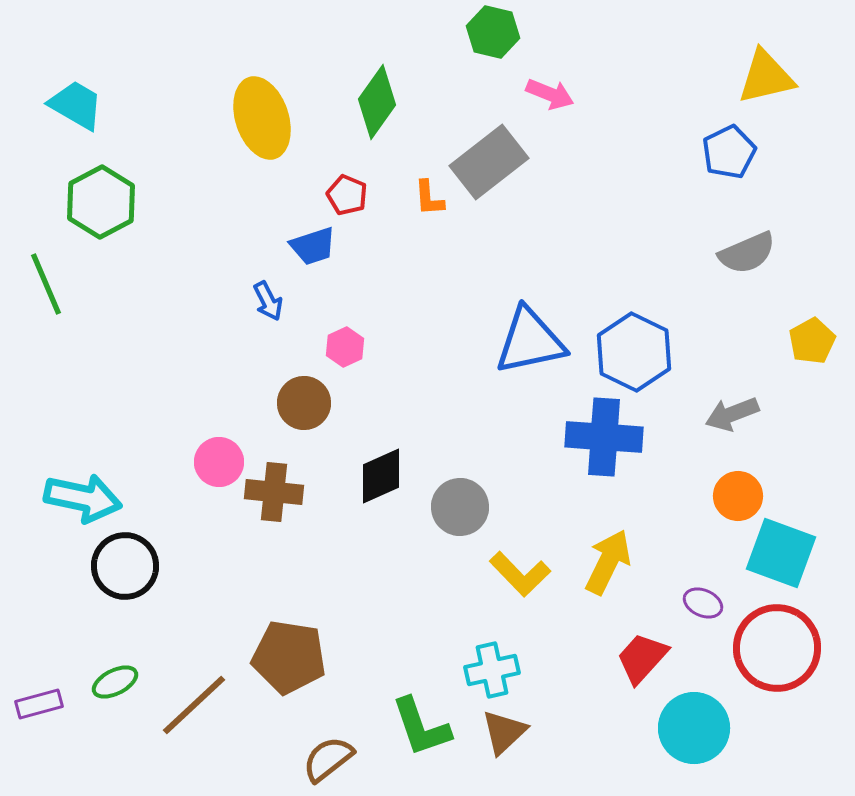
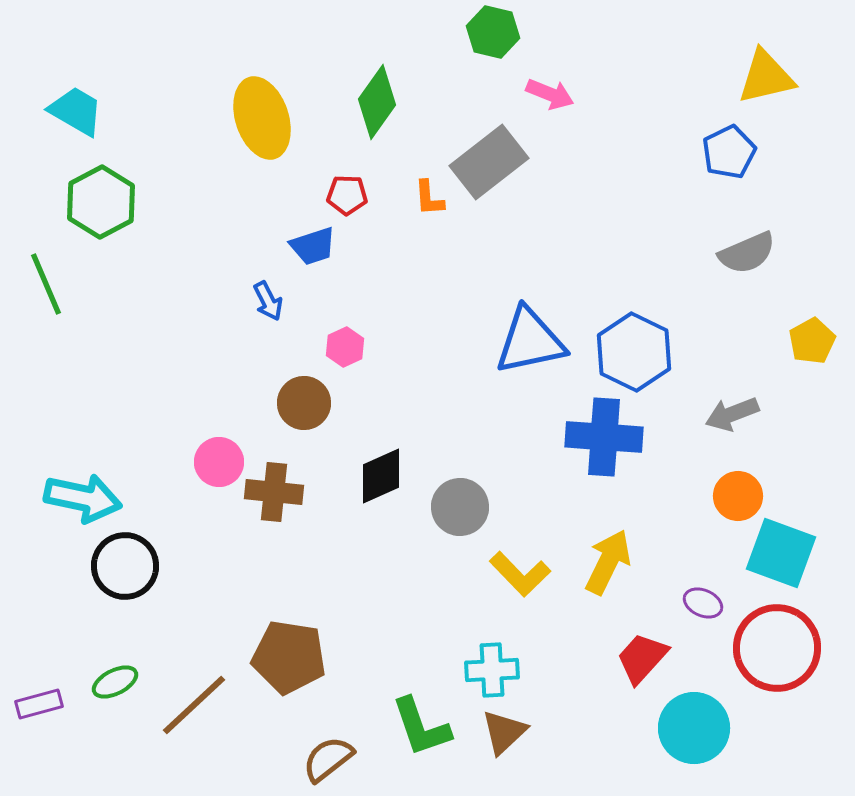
cyan trapezoid at (76, 105): moved 6 px down
red pentagon at (347, 195): rotated 21 degrees counterclockwise
cyan cross at (492, 670): rotated 10 degrees clockwise
